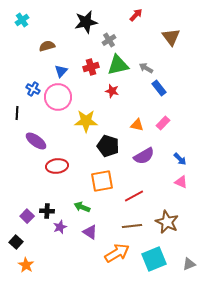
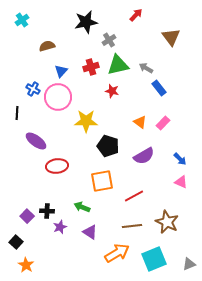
orange triangle: moved 3 px right, 3 px up; rotated 24 degrees clockwise
